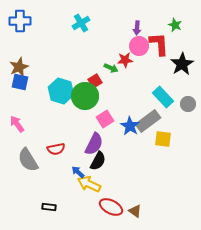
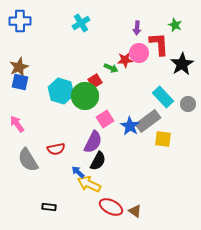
pink circle: moved 7 px down
purple semicircle: moved 1 px left, 2 px up
